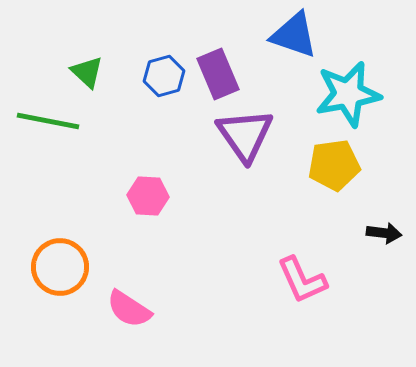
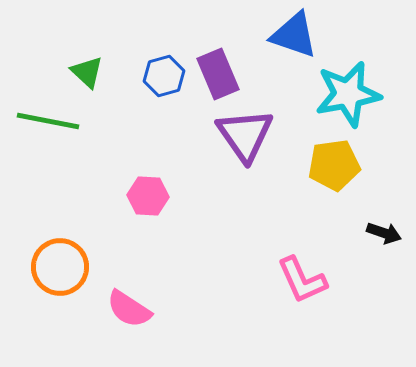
black arrow: rotated 12 degrees clockwise
